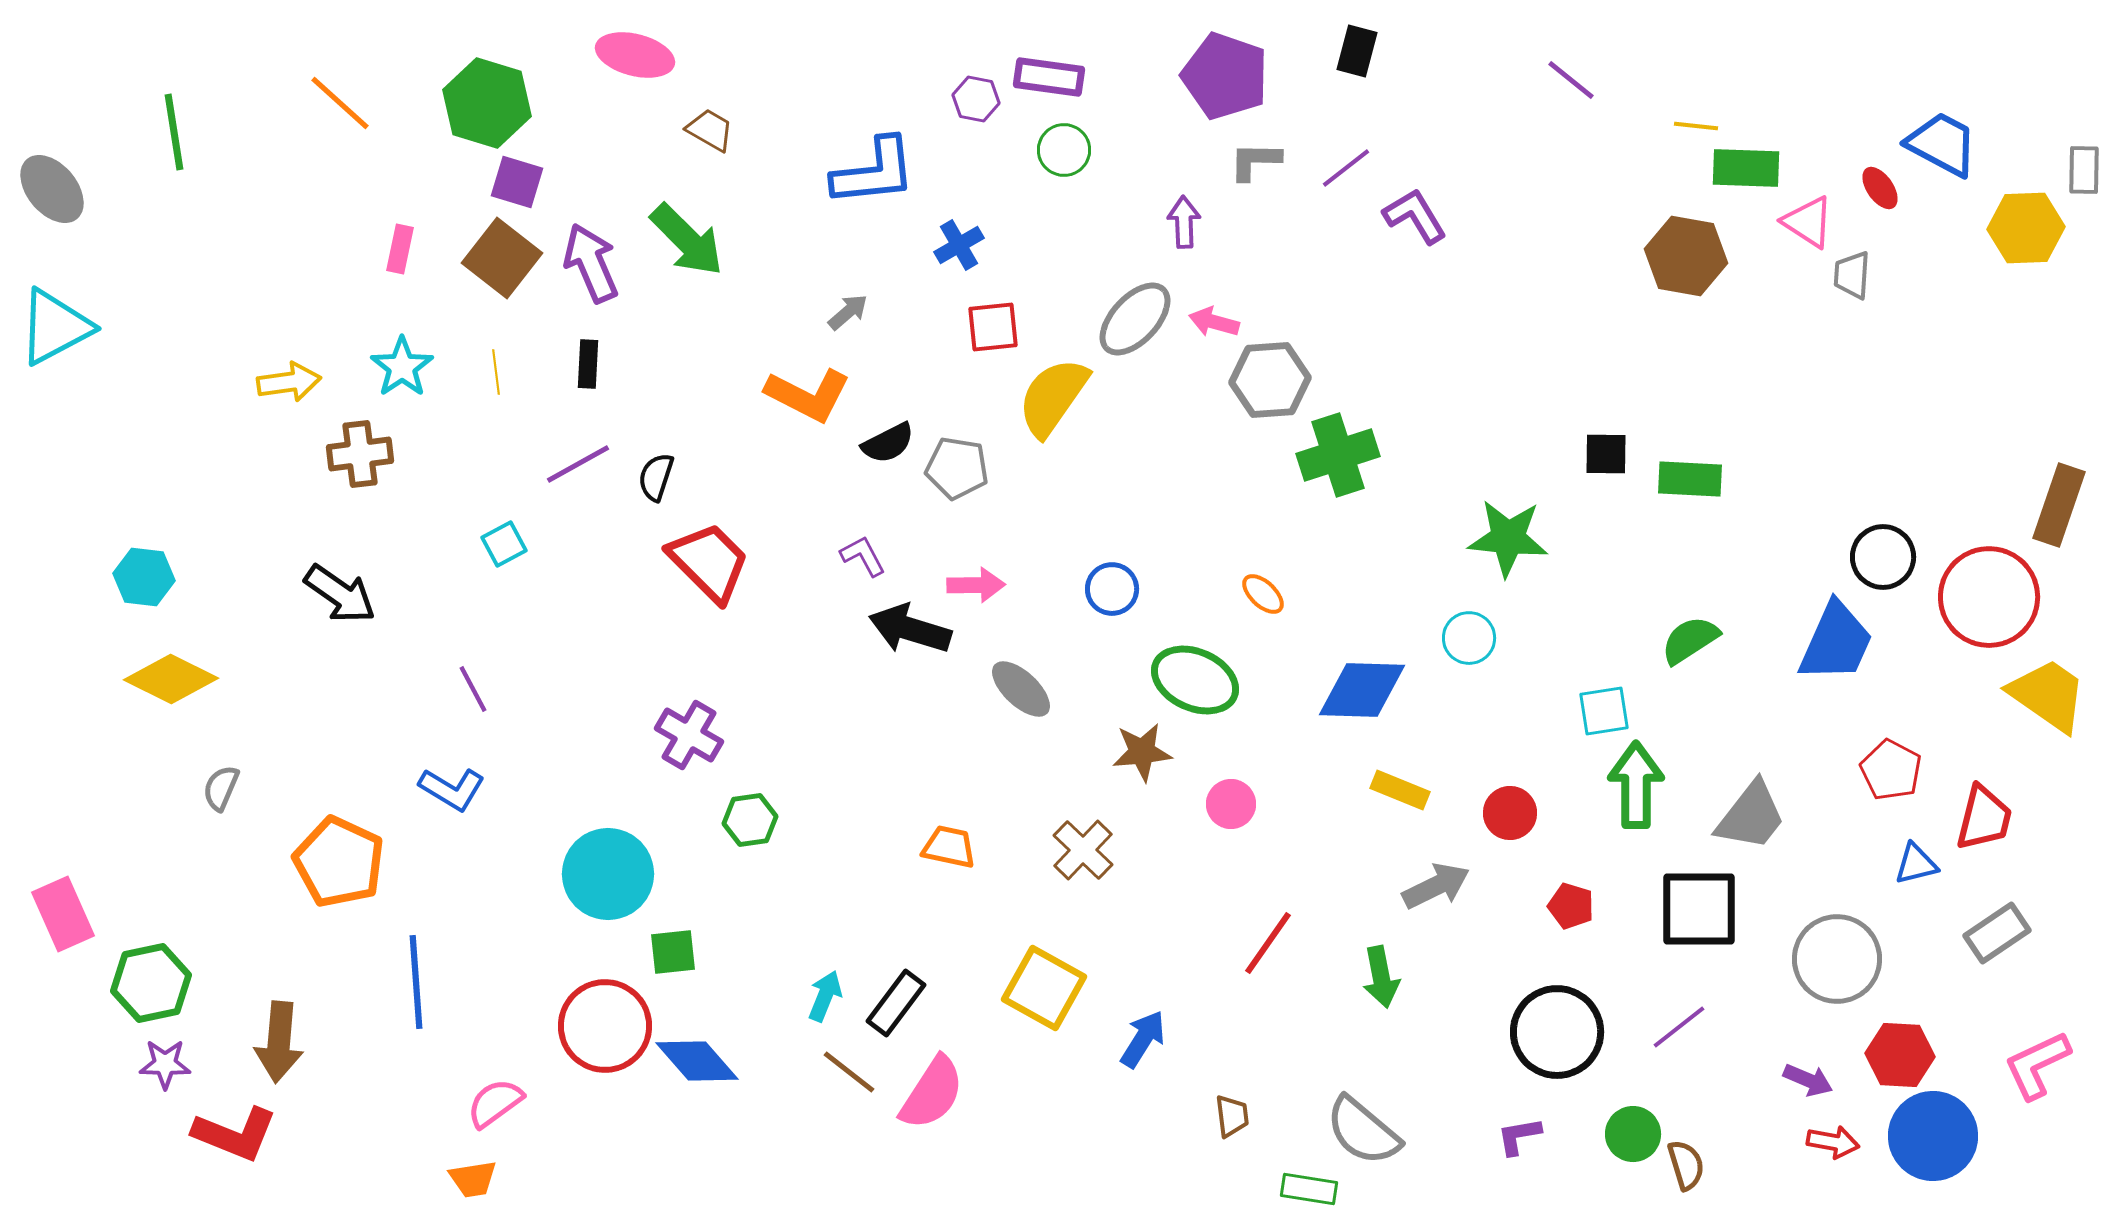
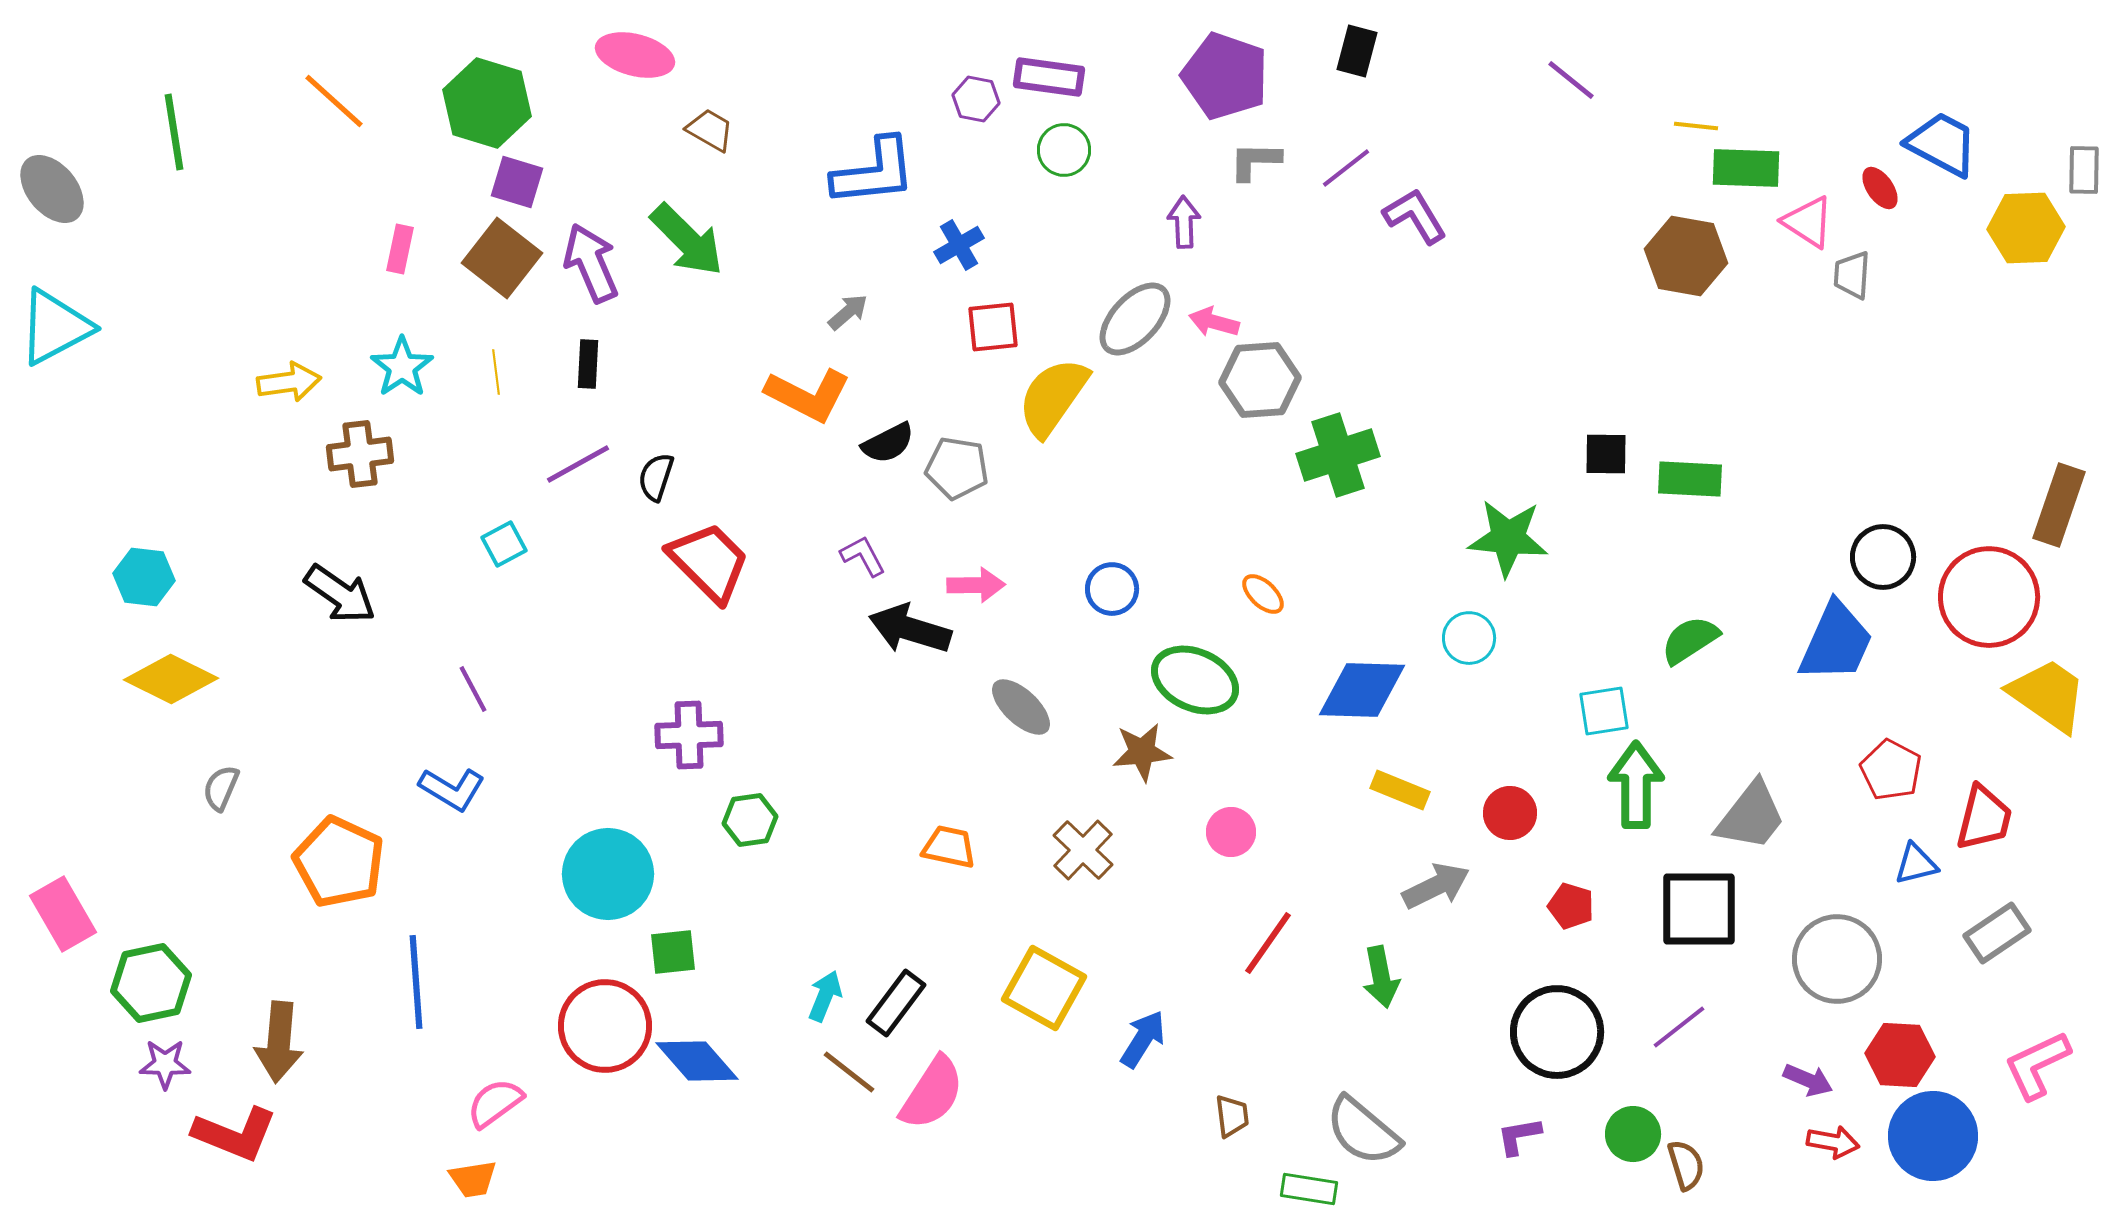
orange line at (340, 103): moved 6 px left, 2 px up
gray hexagon at (1270, 380): moved 10 px left
gray ellipse at (1021, 689): moved 18 px down
purple cross at (689, 735): rotated 32 degrees counterclockwise
pink circle at (1231, 804): moved 28 px down
pink rectangle at (63, 914): rotated 6 degrees counterclockwise
